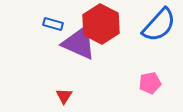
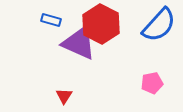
blue rectangle: moved 2 px left, 4 px up
pink pentagon: moved 2 px right
